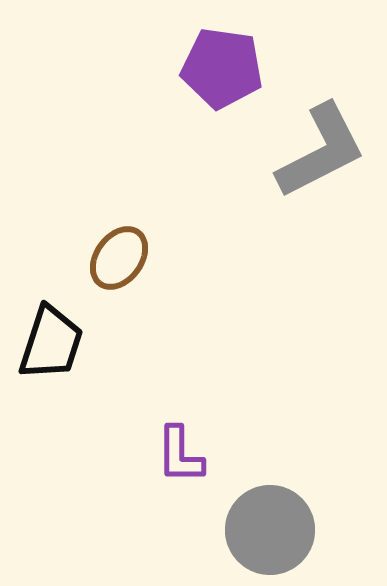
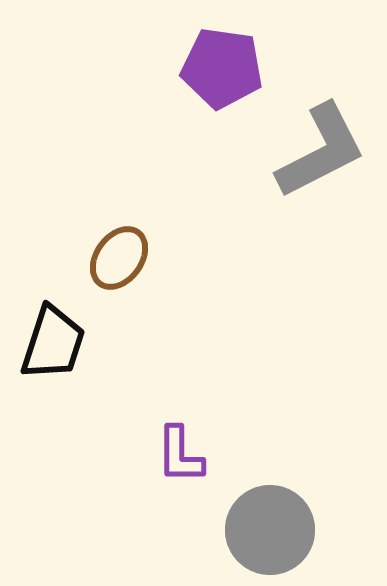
black trapezoid: moved 2 px right
